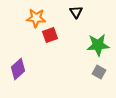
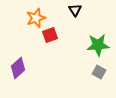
black triangle: moved 1 px left, 2 px up
orange star: rotated 24 degrees counterclockwise
purple diamond: moved 1 px up
